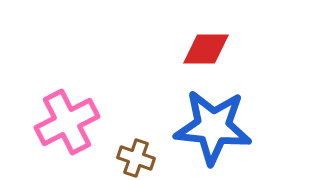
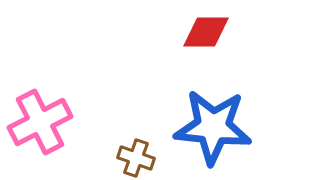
red diamond: moved 17 px up
pink cross: moved 27 px left
